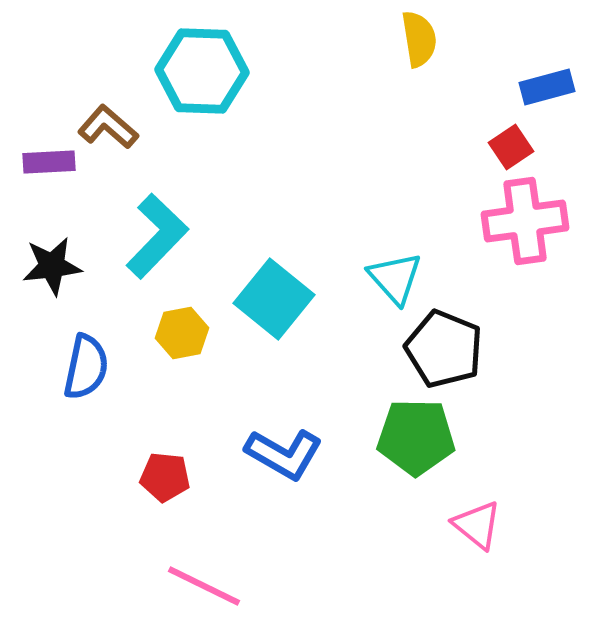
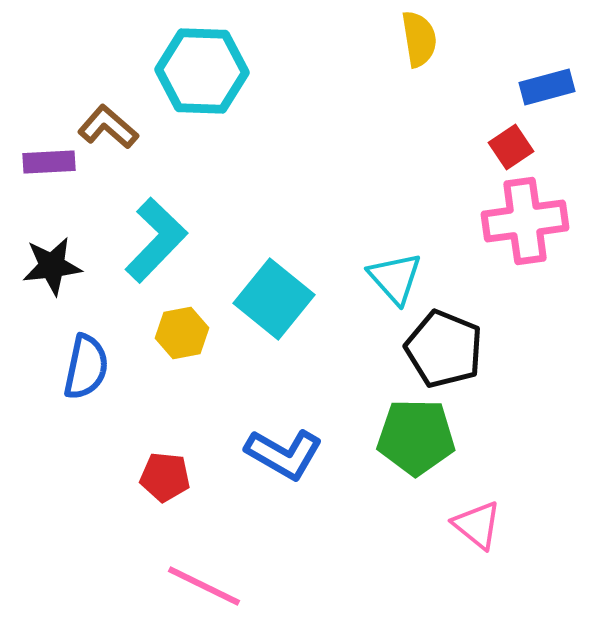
cyan L-shape: moved 1 px left, 4 px down
